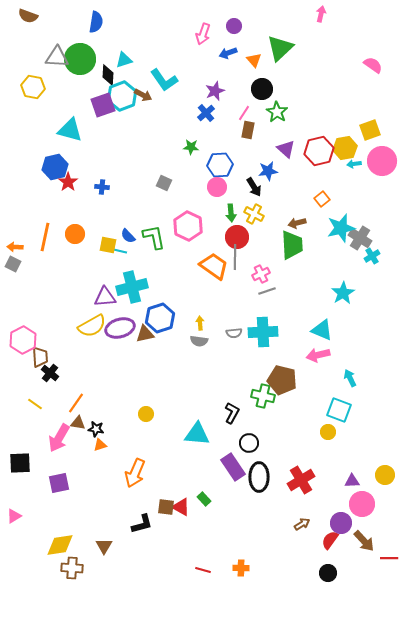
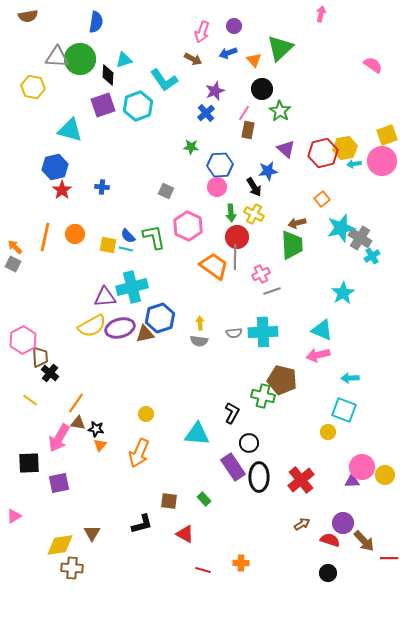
brown semicircle at (28, 16): rotated 30 degrees counterclockwise
pink arrow at (203, 34): moved 1 px left, 2 px up
brown arrow at (143, 95): moved 50 px right, 36 px up
cyan hexagon at (122, 96): moved 16 px right, 10 px down
green star at (277, 112): moved 3 px right, 1 px up
yellow square at (370, 130): moved 17 px right, 5 px down
red hexagon at (319, 151): moved 4 px right, 2 px down
red star at (68, 182): moved 6 px left, 8 px down
gray square at (164, 183): moved 2 px right, 8 px down
orange arrow at (15, 247): rotated 42 degrees clockwise
cyan line at (120, 251): moved 6 px right, 2 px up
gray line at (267, 291): moved 5 px right
cyan arrow at (350, 378): rotated 66 degrees counterclockwise
yellow line at (35, 404): moved 5 px left, 4 px up
cyan square at (339, 410): moved 5 px right
orange triangle at (100, 445): rotated 32 degrees counterclockwise
black square at (20, 463): moved 9 px right
orange arrow at (135, 473): moved 4 px right, 20 px up
red cross at (301, 480): rotated 8 degrees counterclockwise
pink circle at (362, 504): moved 37 px up
brown square at (166, 507): moved 3 px right, 6 px up
red triangle at (181, 507): moved 4 px right, 27 px down
purple circle at (341, 523): moved 2 px right
red semicircle at (330, 540): rotated 72 degrees clockwise
brown triangle at (104, 546): moved 12 px left, 13 px up
orange cross at (241, 568): moved 5 px up
